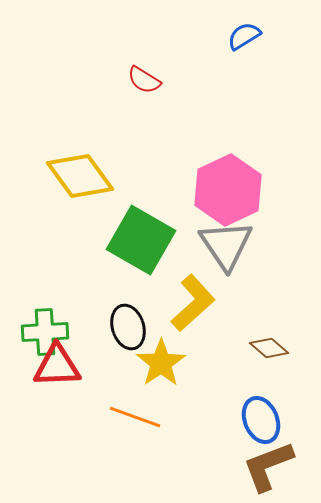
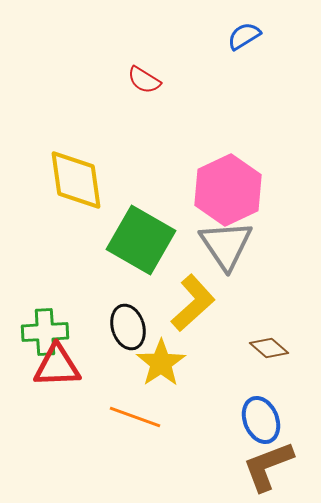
yellow diamond: moved 4 px left, 4 px down; rotated 28 degrees clockwise
